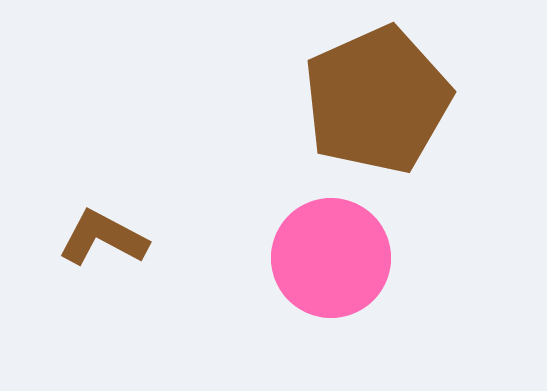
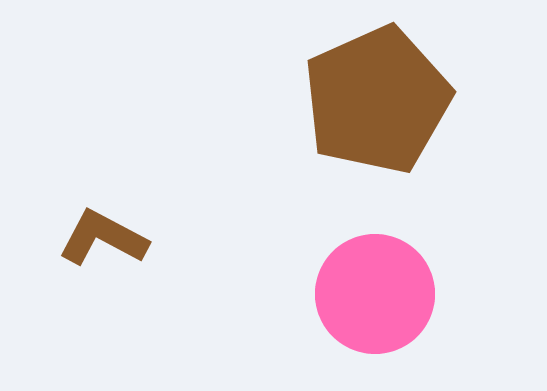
pink circle: moved 44 px right, 36 px down
